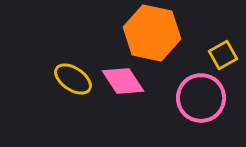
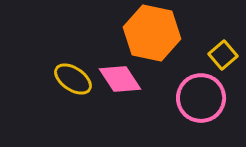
yellow square: rotated 12 degrees counterclockwise
pink diamond: moved 3 px left, 2 px up
